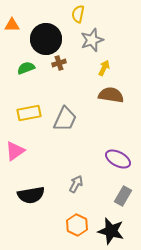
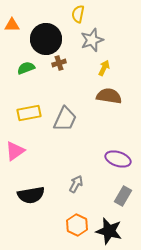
brown semicircle: moved 2 px left, 1 px down
purple ellipse: rotated 10 degrees counterclockwise
black star: moved 2 px left
